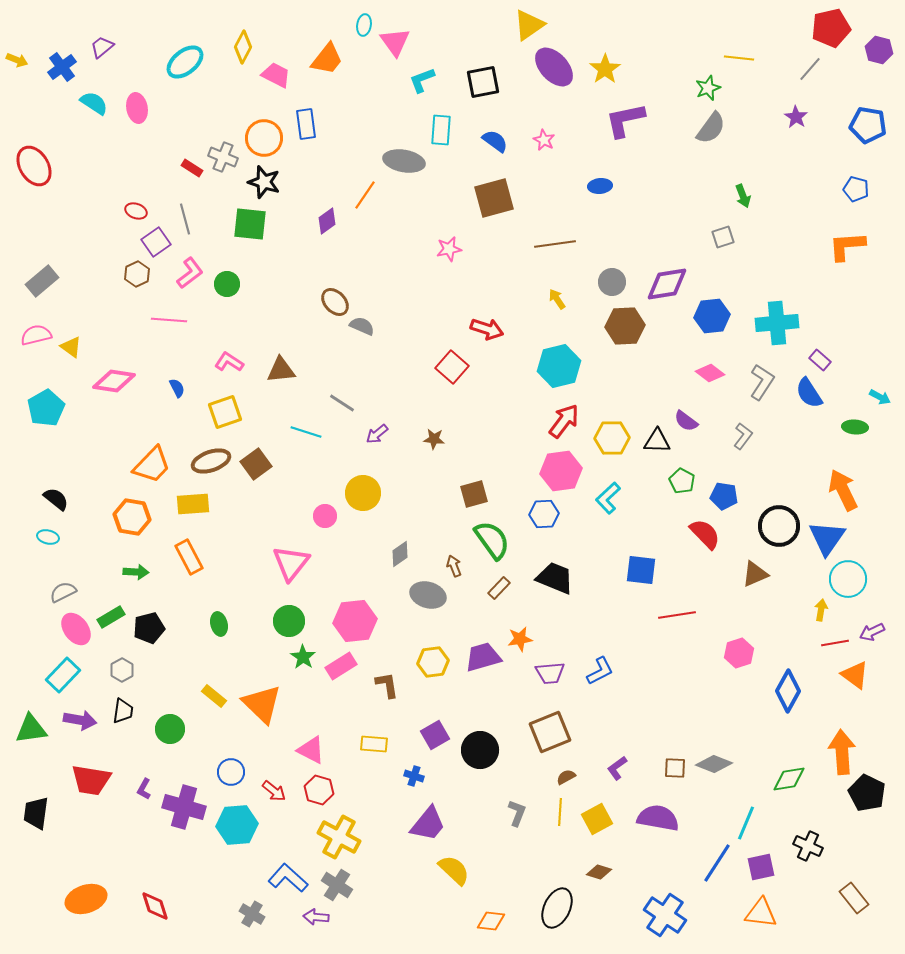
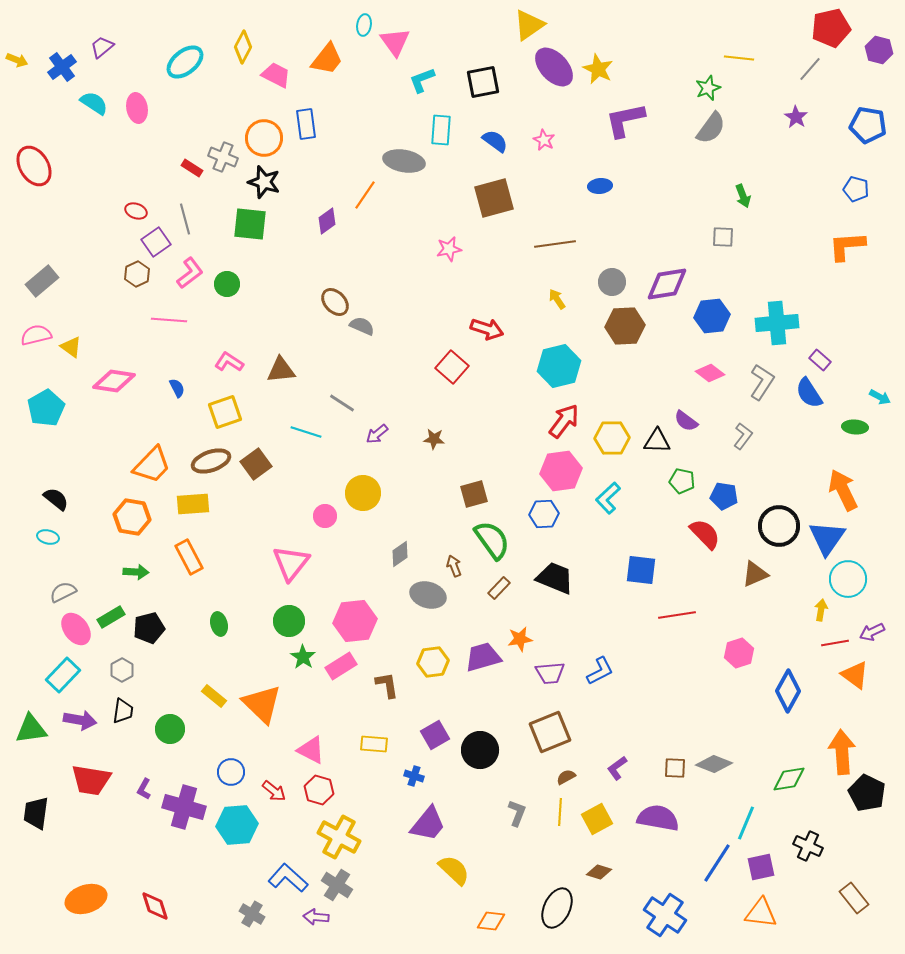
yellow star at (605, 69): moved 7 px left; rotated 12 degrees counterclockwise
gray square at (723, 237): rotated 20 degrees clockwise
green pentagon at (682, 481): rotated 15 degrees counterclockwise
